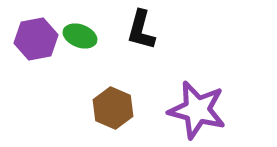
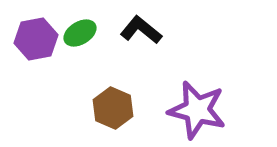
black L-shape: rotated 114 degrees clockwise
green ellipse: moved 3 px up; rotated 52 degrees counterclockwise
